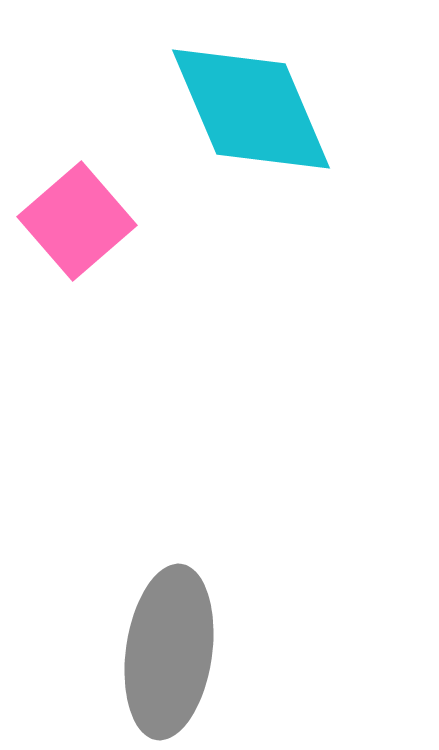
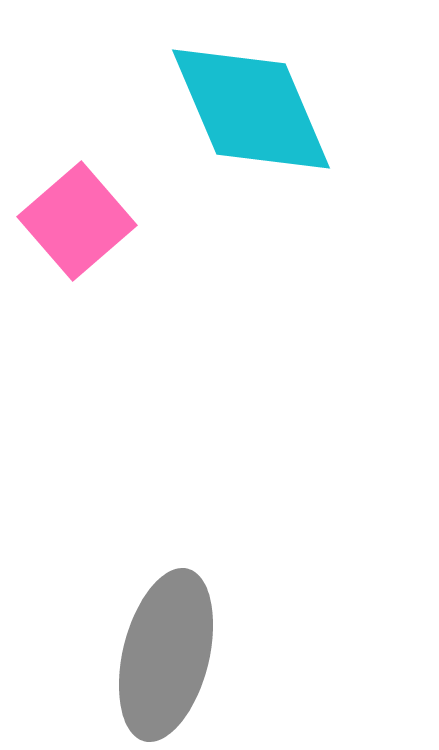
gray ellipse: moved 3 px left, 3 px down; rotated 6 degrees clockwise
